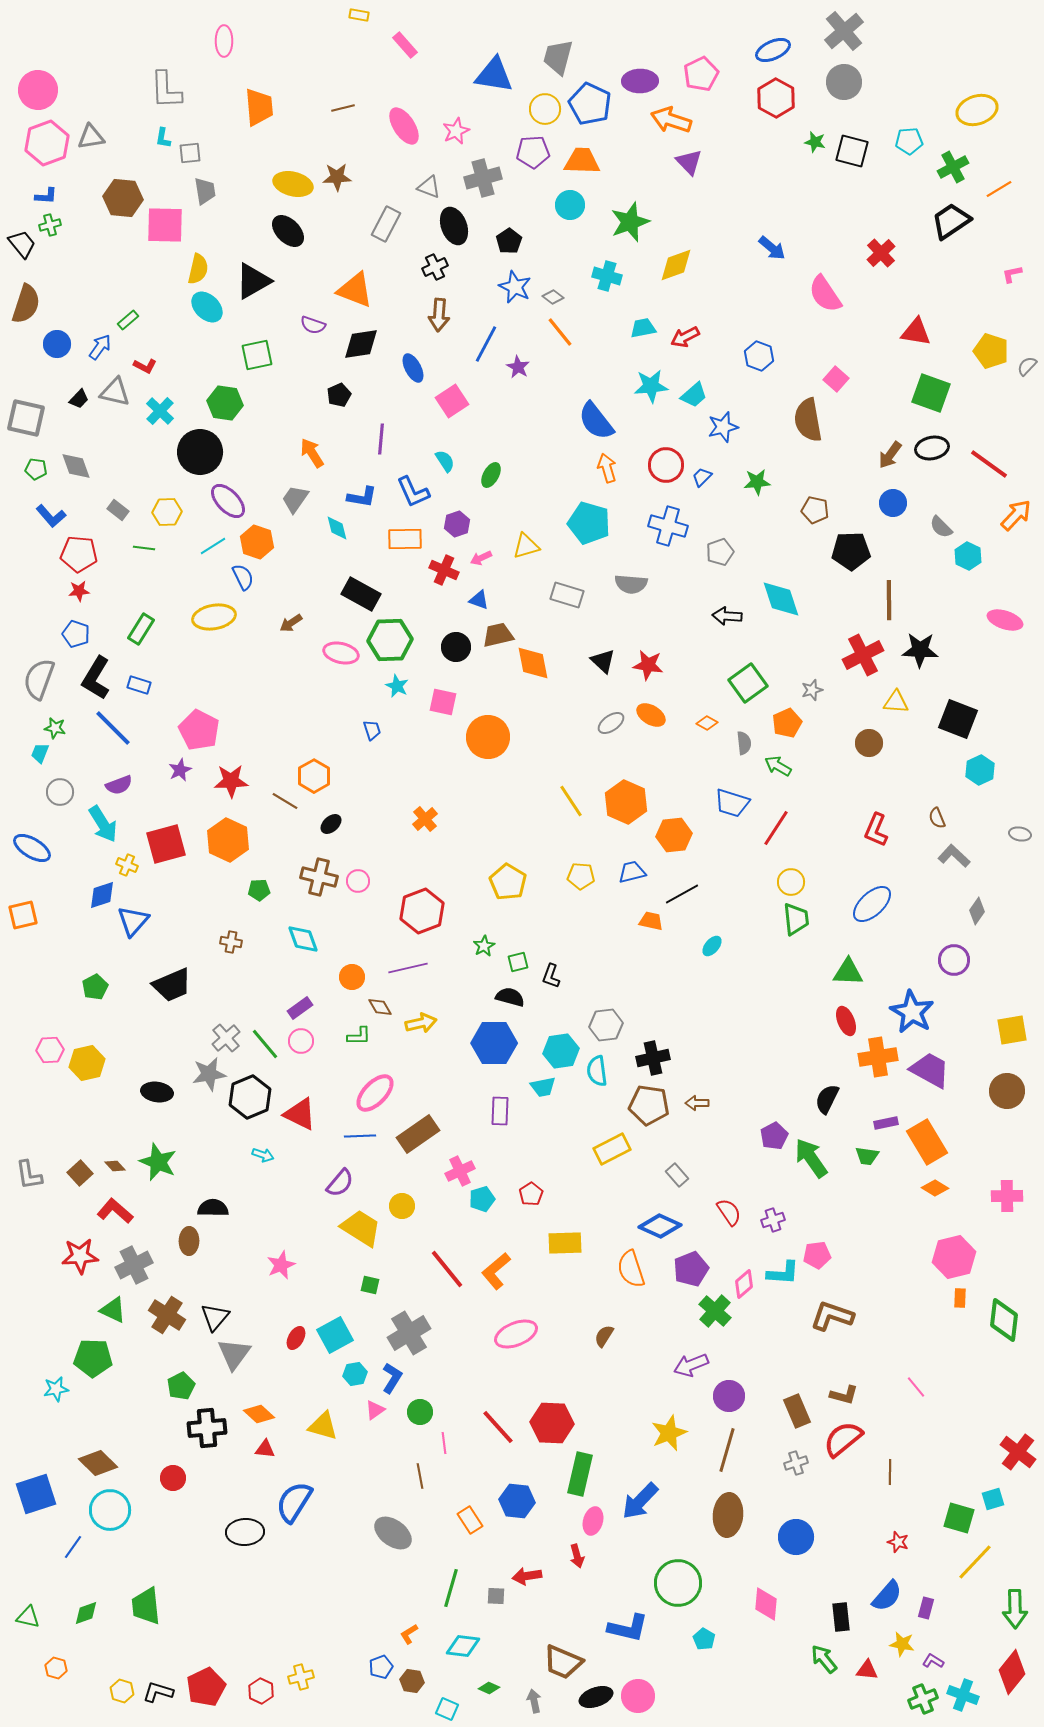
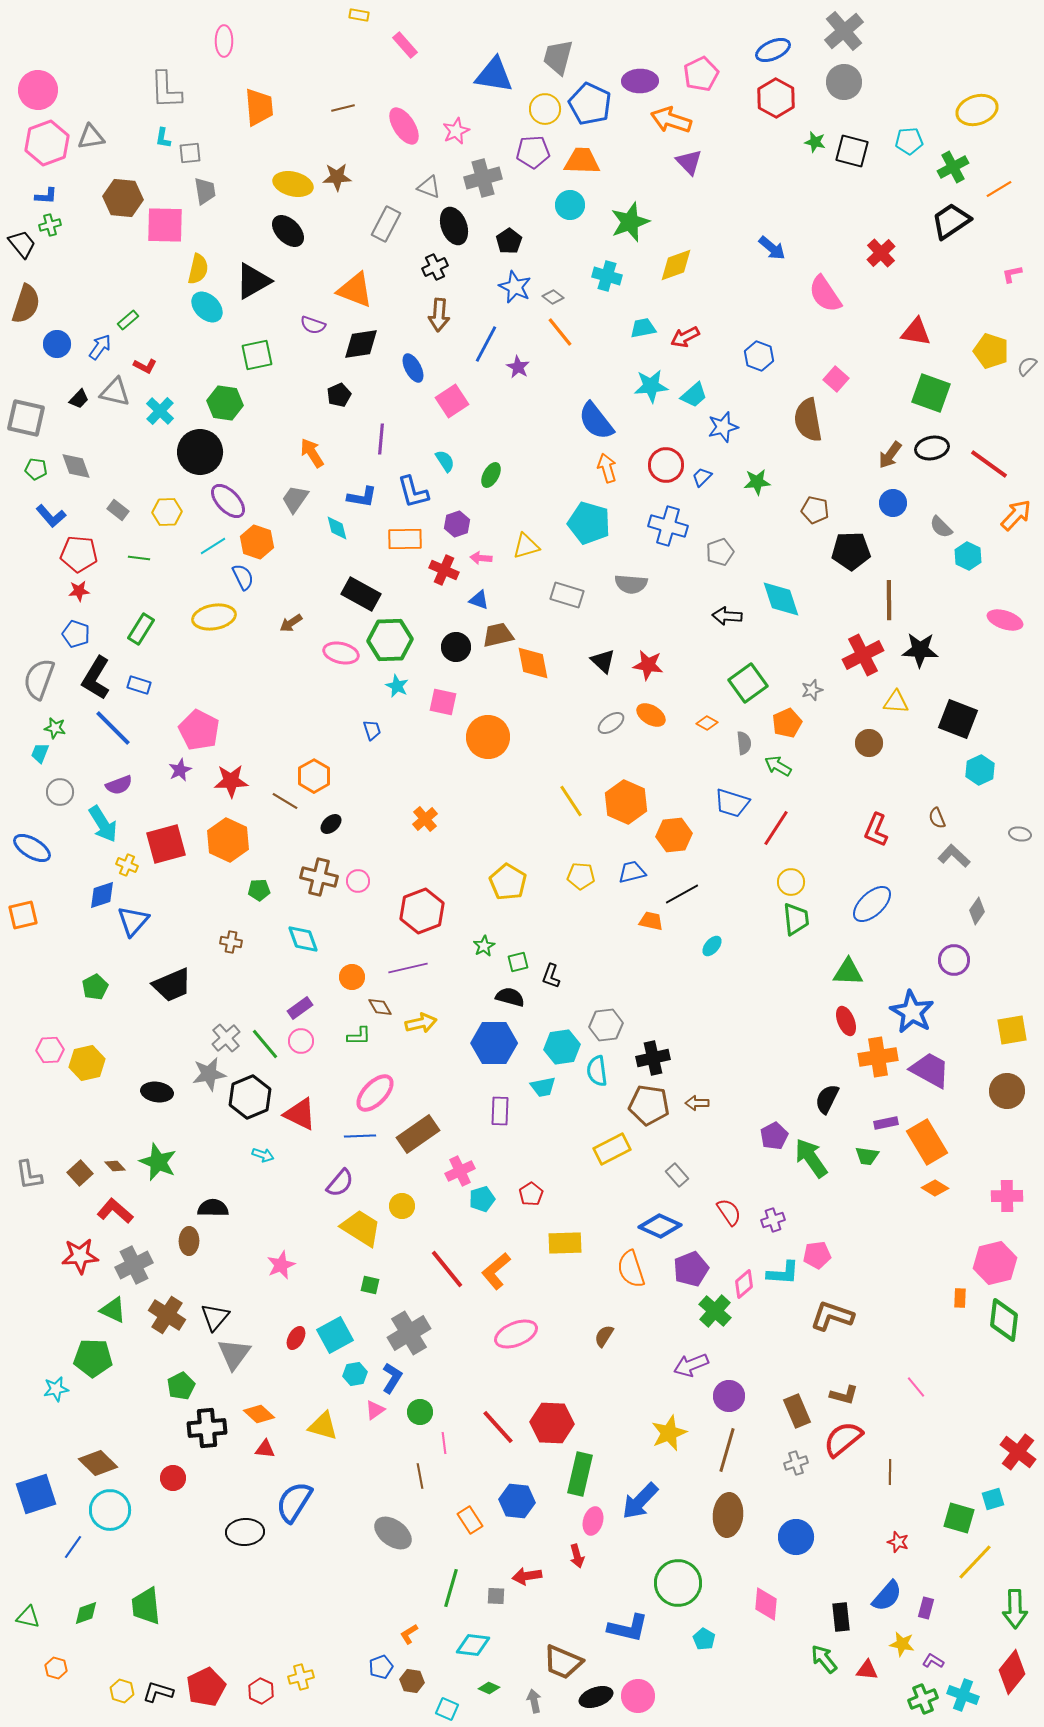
blue L-shape at (413, 492): rotated 9 degrees clockwise
green line at (144, 548): moved 5 px left, 10 px down
pink arrow at (481, 558): rotated 30 degrees clockwise
cyan hexagon at (561, 1051): moved 1 px right, 4 px up
pink hexagon at (954, 1257): moved 41 px right, 6 px down
cyan diamond at (463, 1646): moved 10 px right, 1 px up
